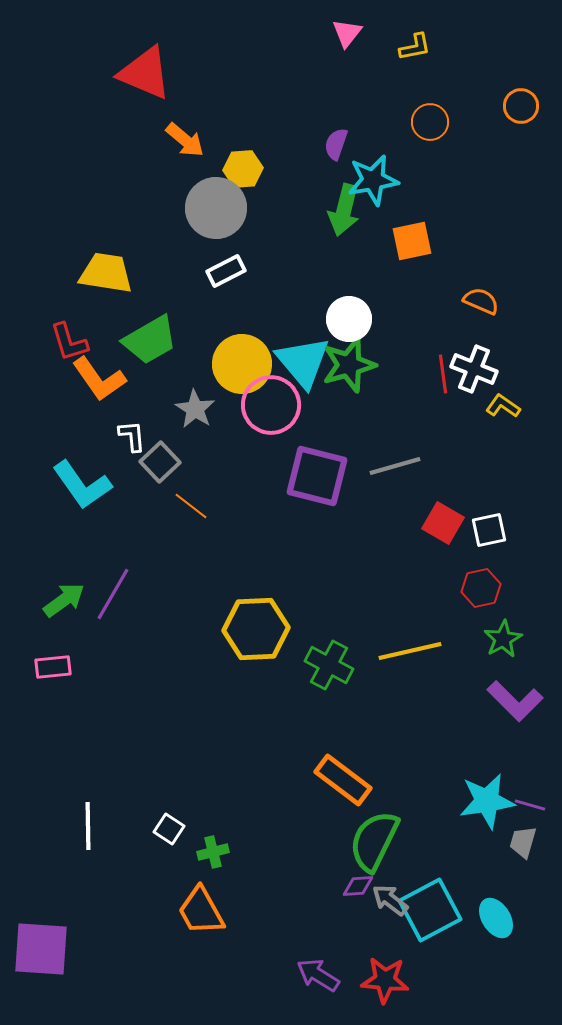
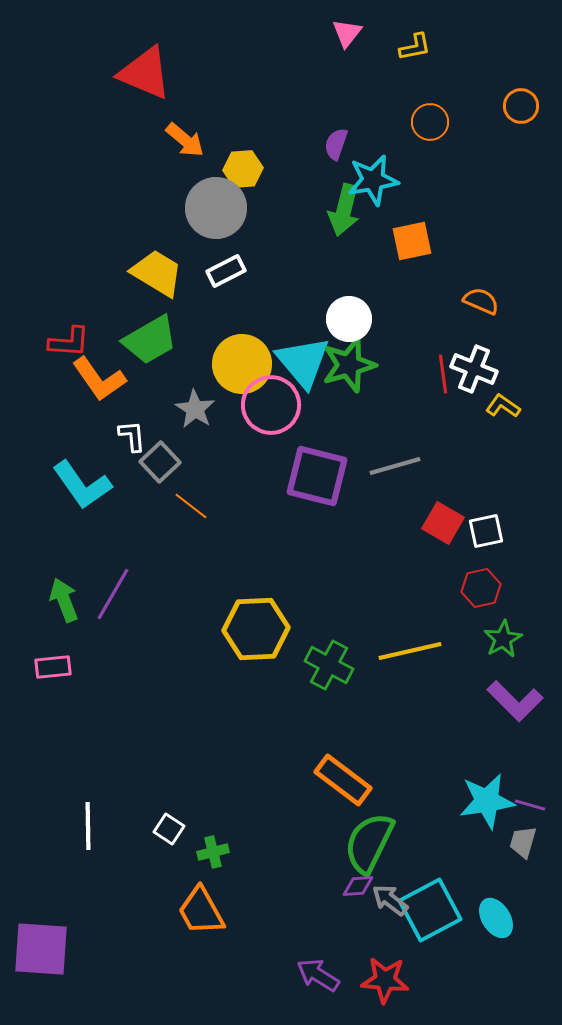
yellow trapezoid at (106, 273): moved 51 px right; rotated 22 degrees clockwise
red L-shape at (69, 342): rotated 69 degrees counterclockwise
white square at (489, 530): moved 3 px left, 1 px down
green arrow at (64, 600): rotated 75 degrees counterclockwise
green semicircle at (374, 841): moved 5 px left, 2 px down
